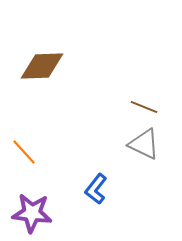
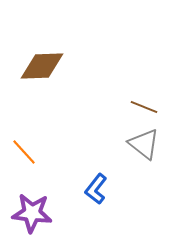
gray triangle: rotated 12 degrees clockwise
